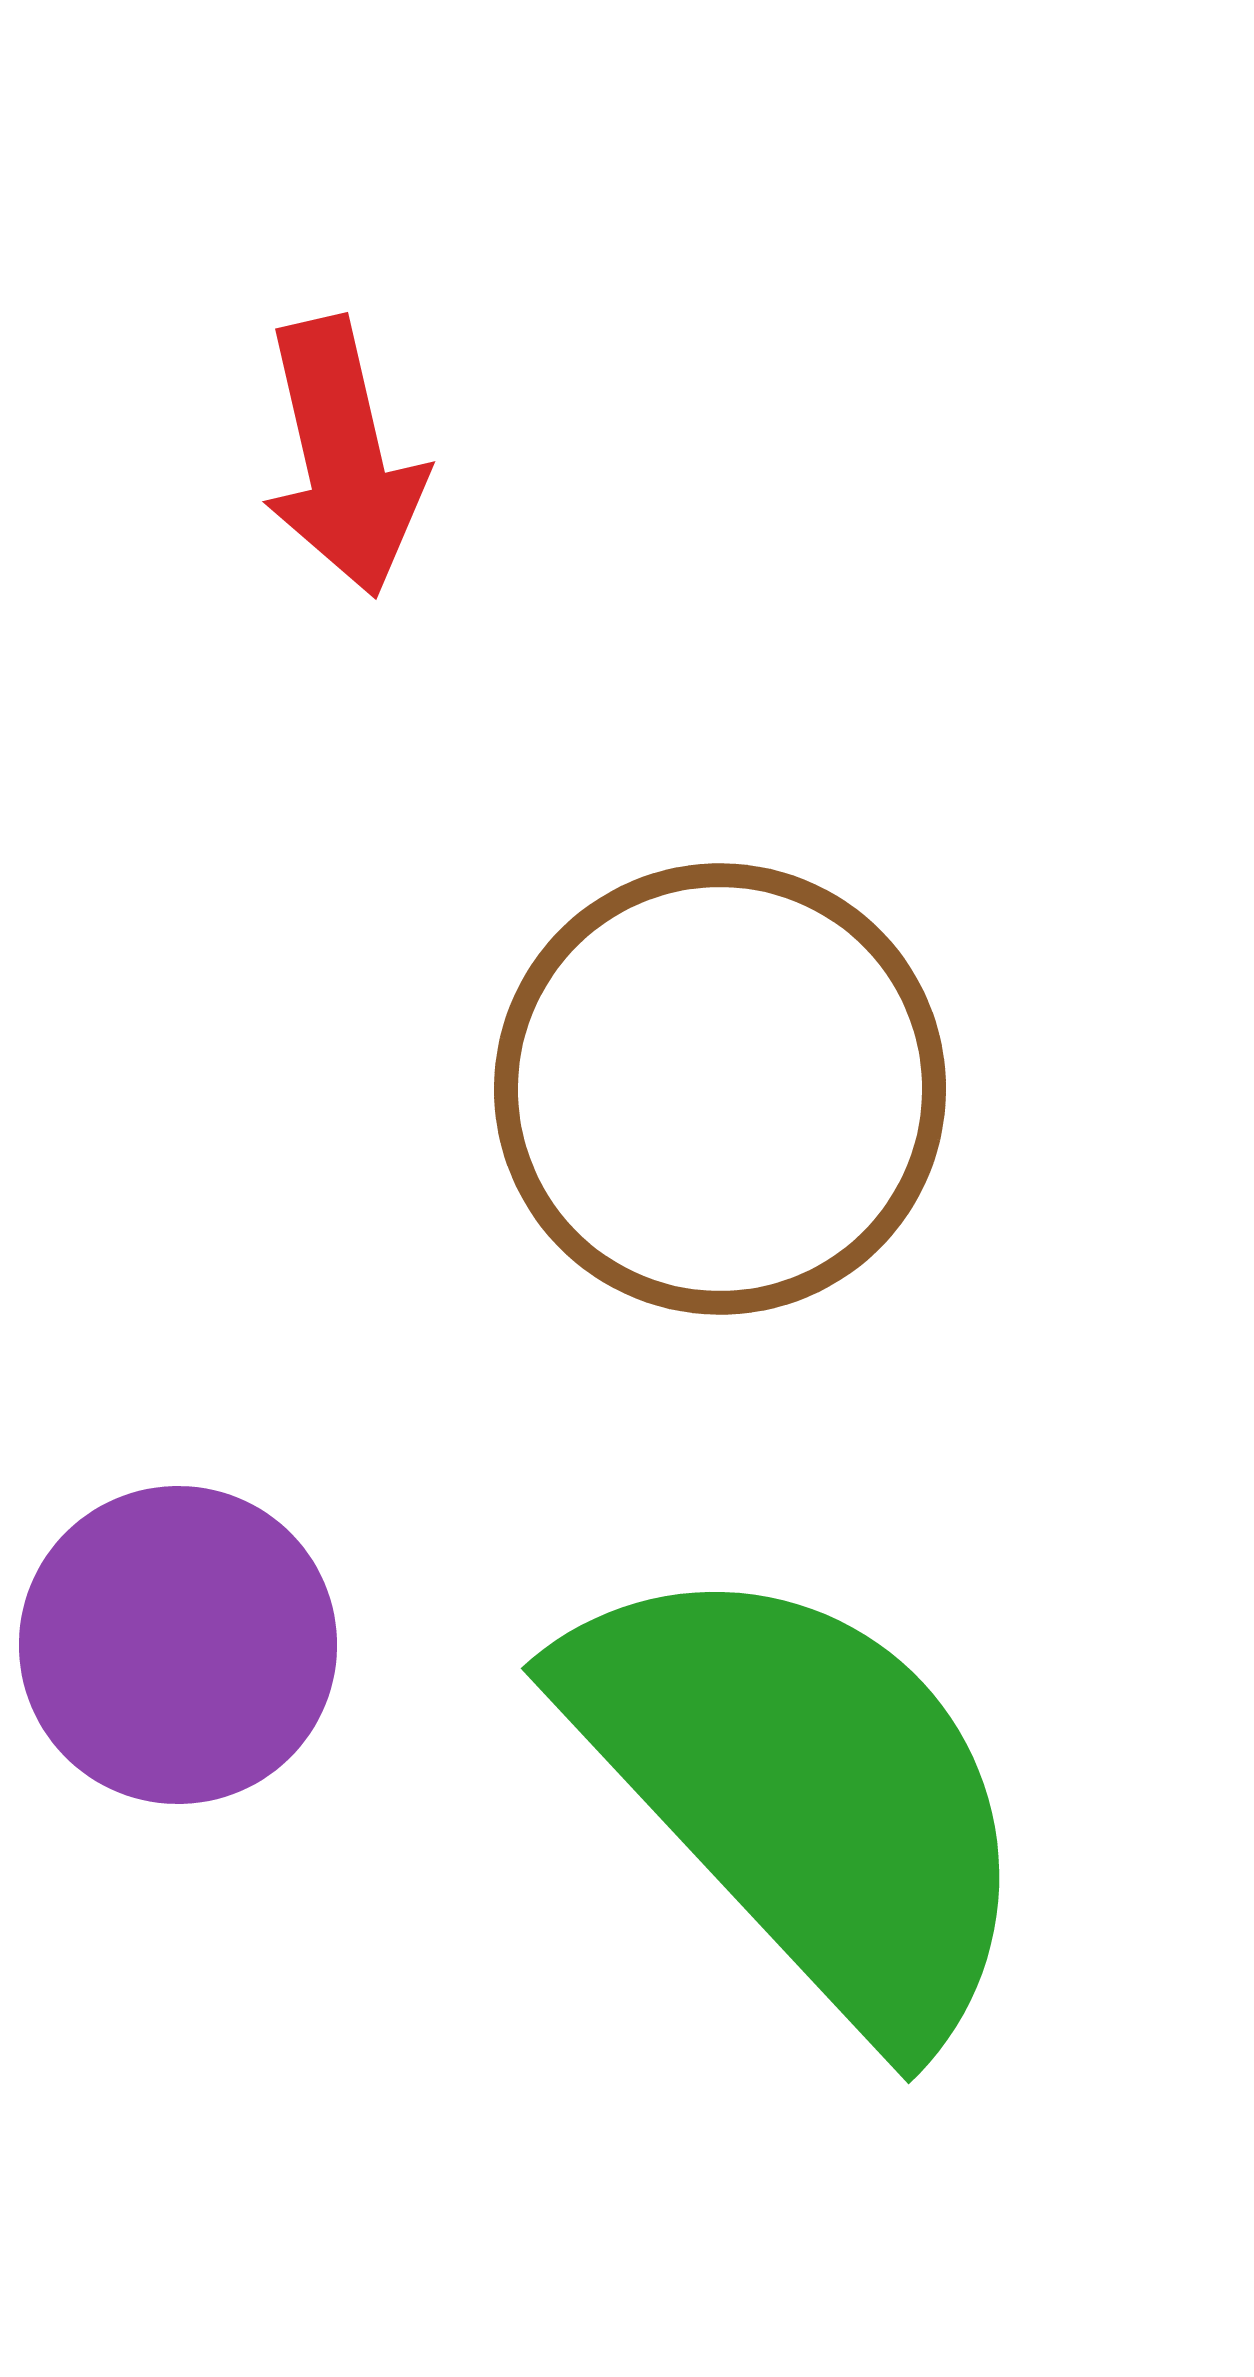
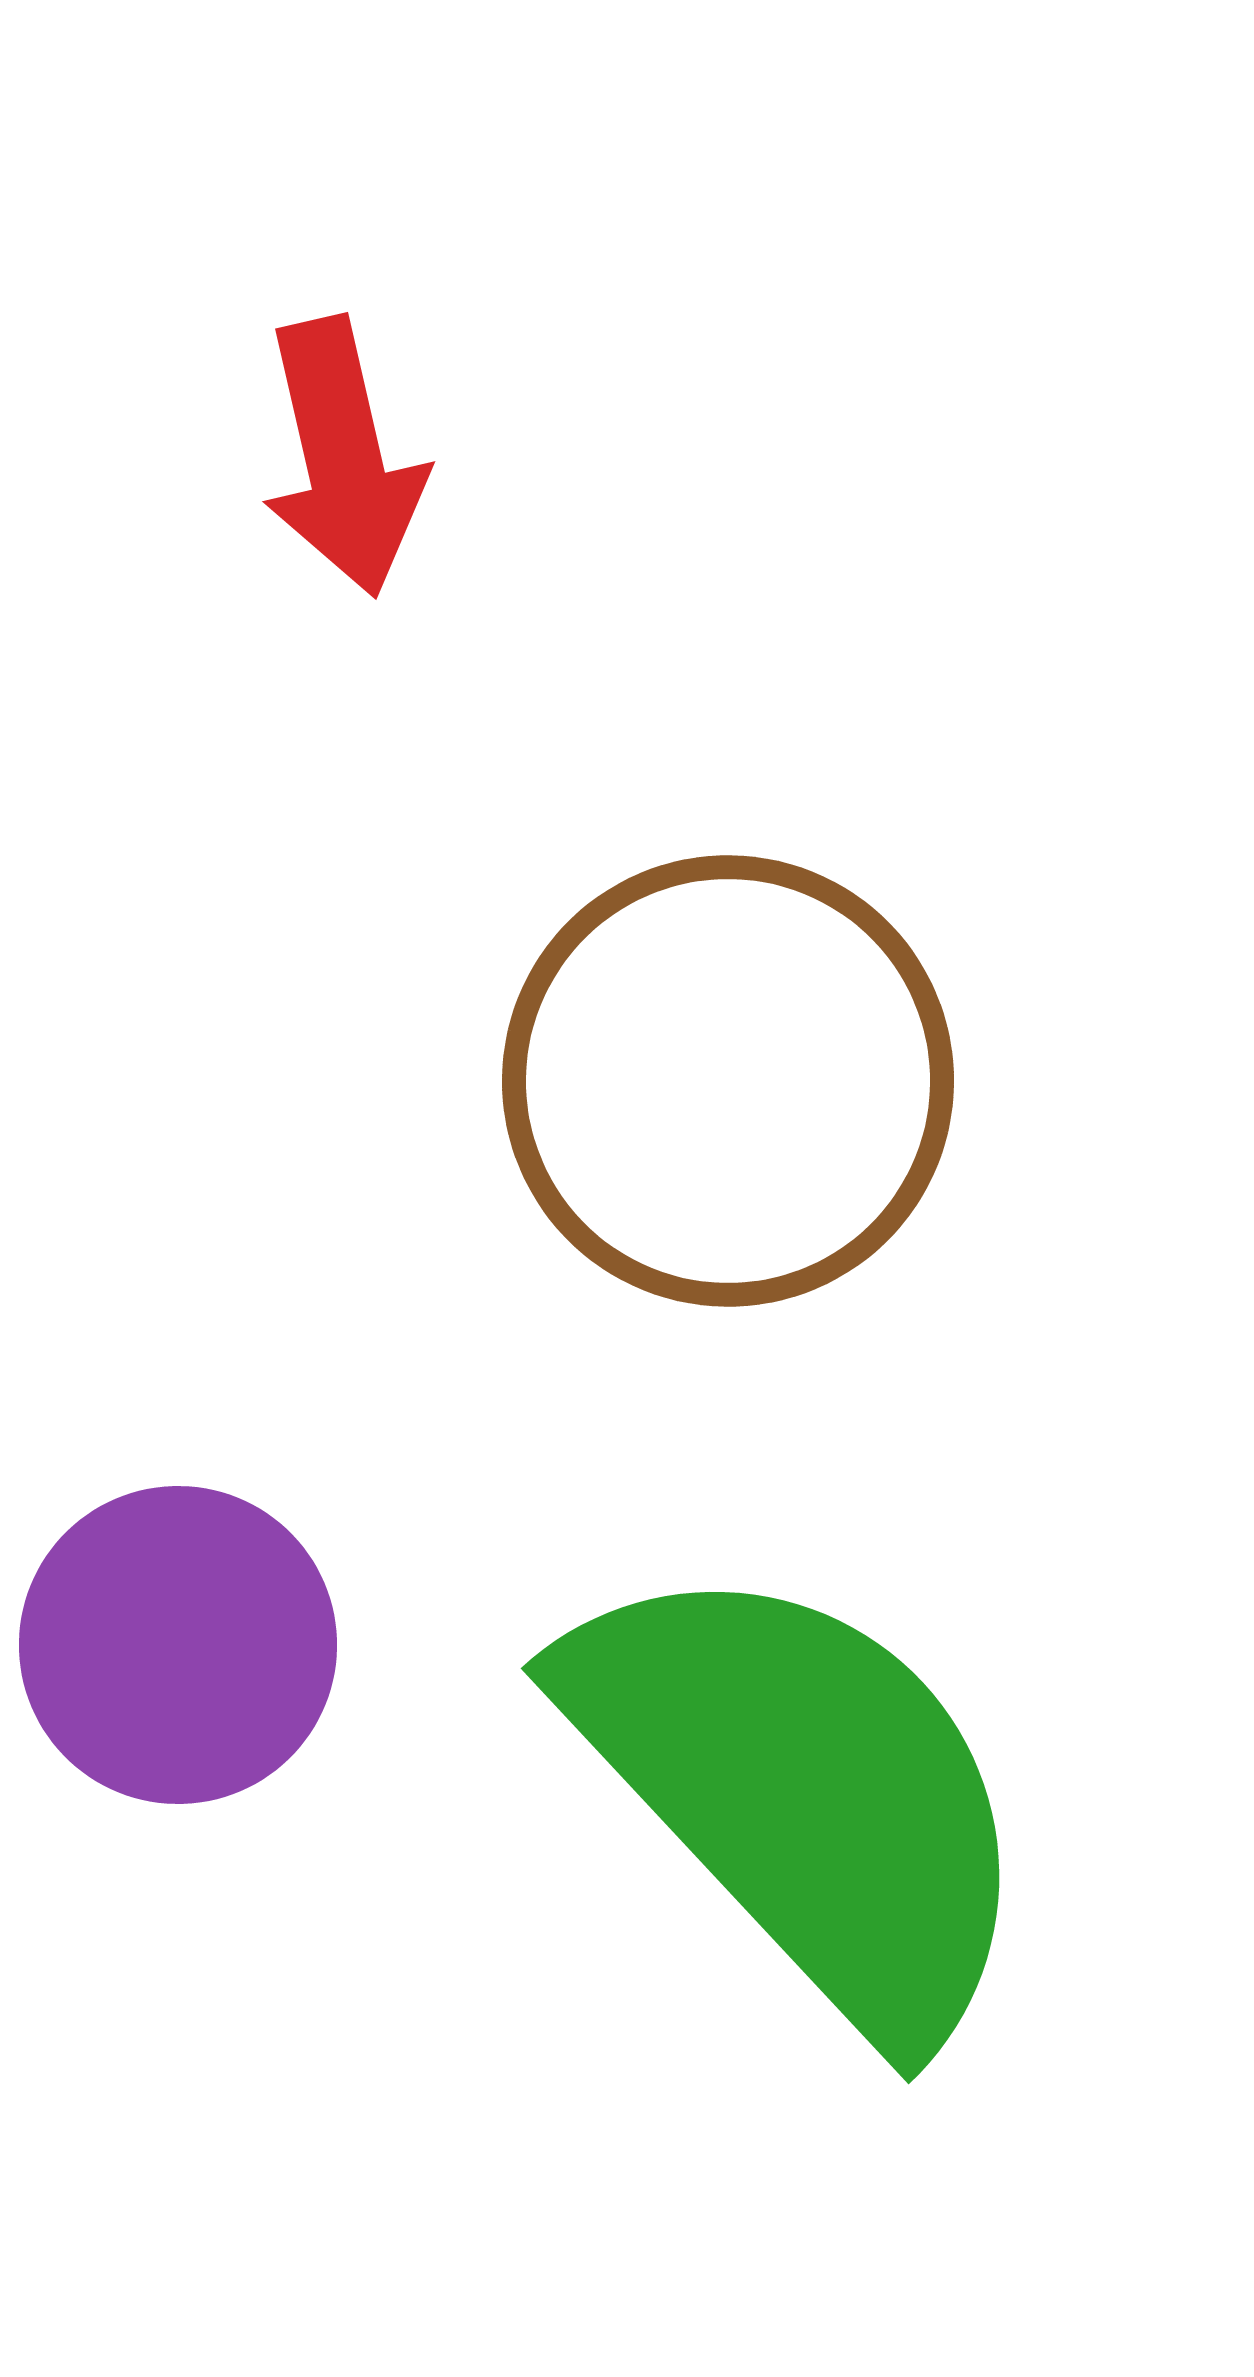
brown circle: moved 8 px right, 8 px up
